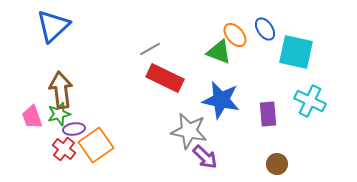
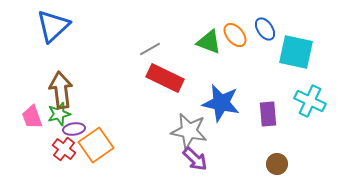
green triangle: moved 10 px left, 10 px up
blue star: moved 3 px down
purple arrow: moved 10 px left, 2 px down
